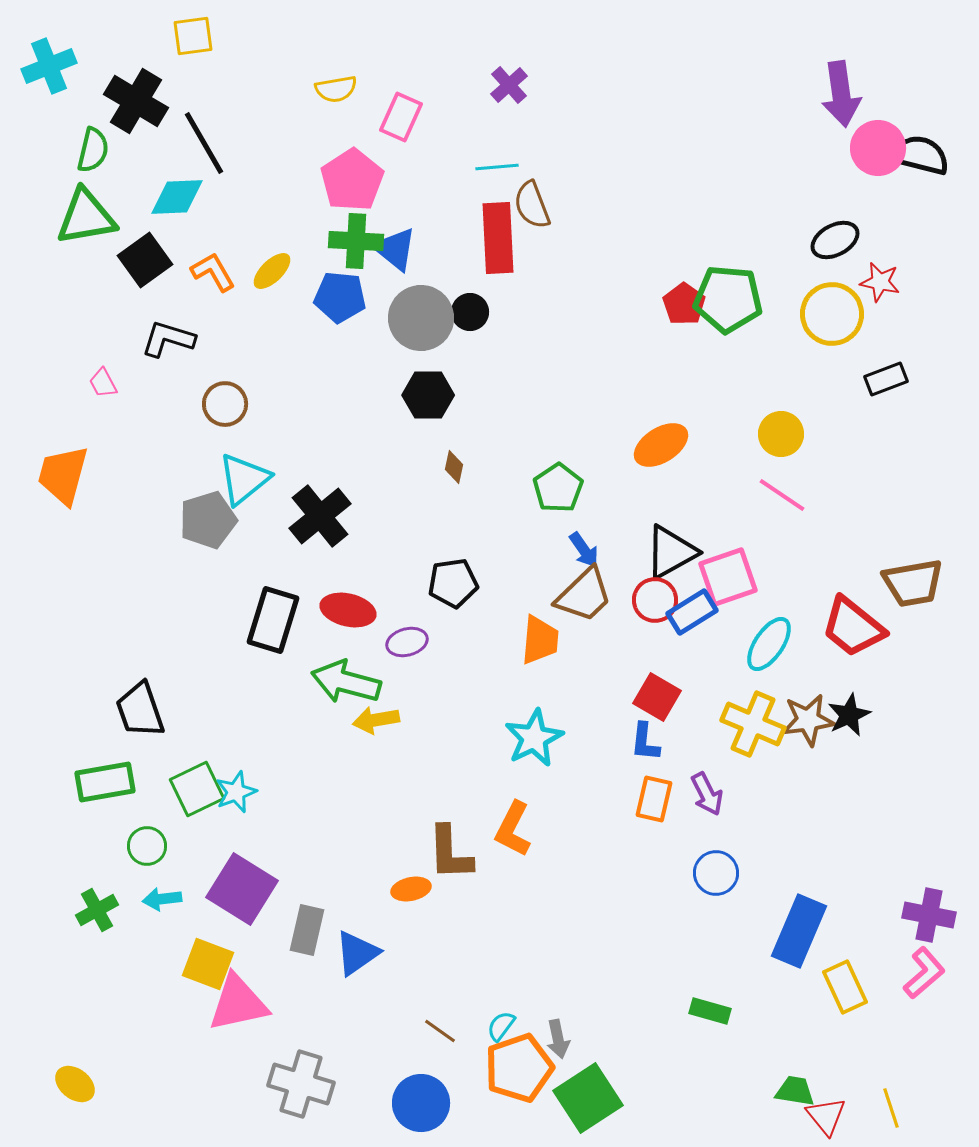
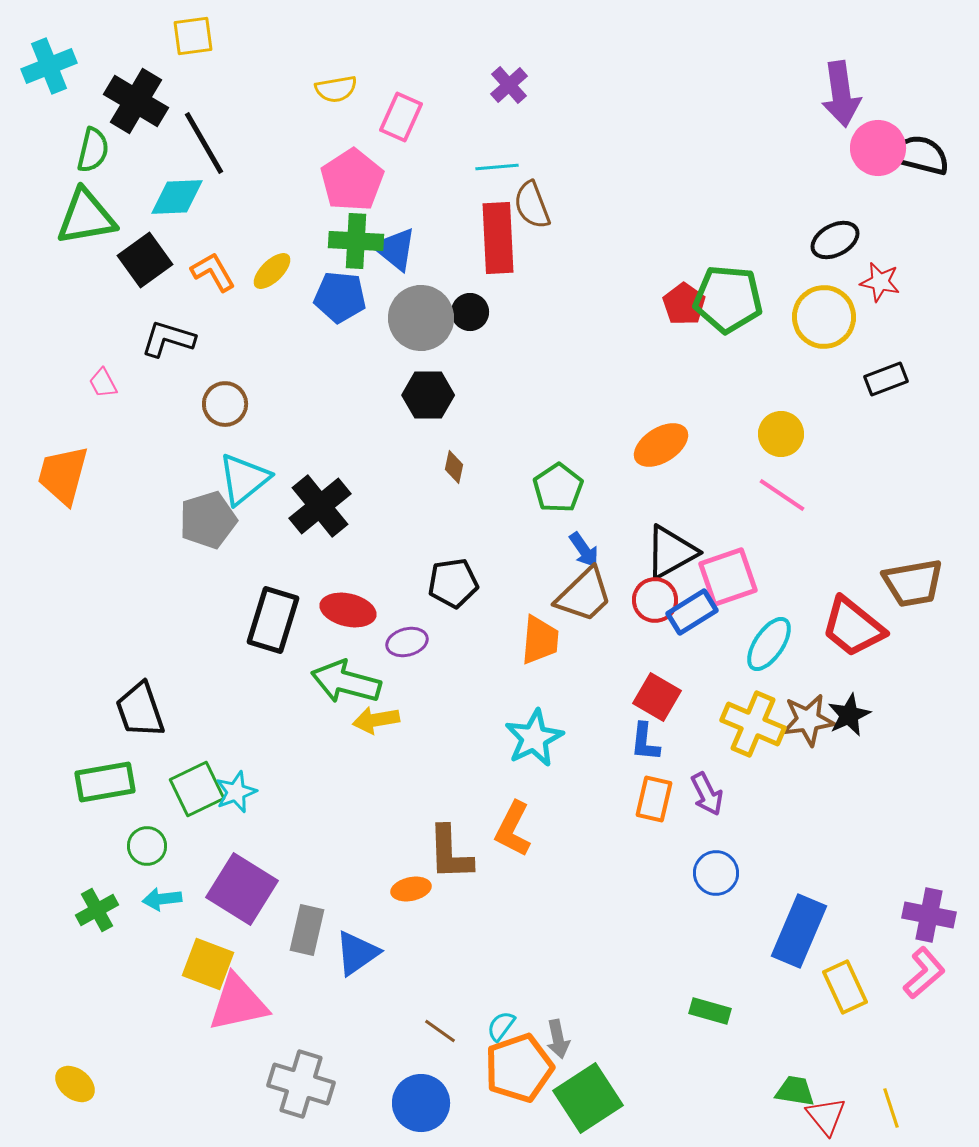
yellow circle at (832, 314): moved 8 px left, 3 px down
black cross at (320, 516): moved 10 px up
